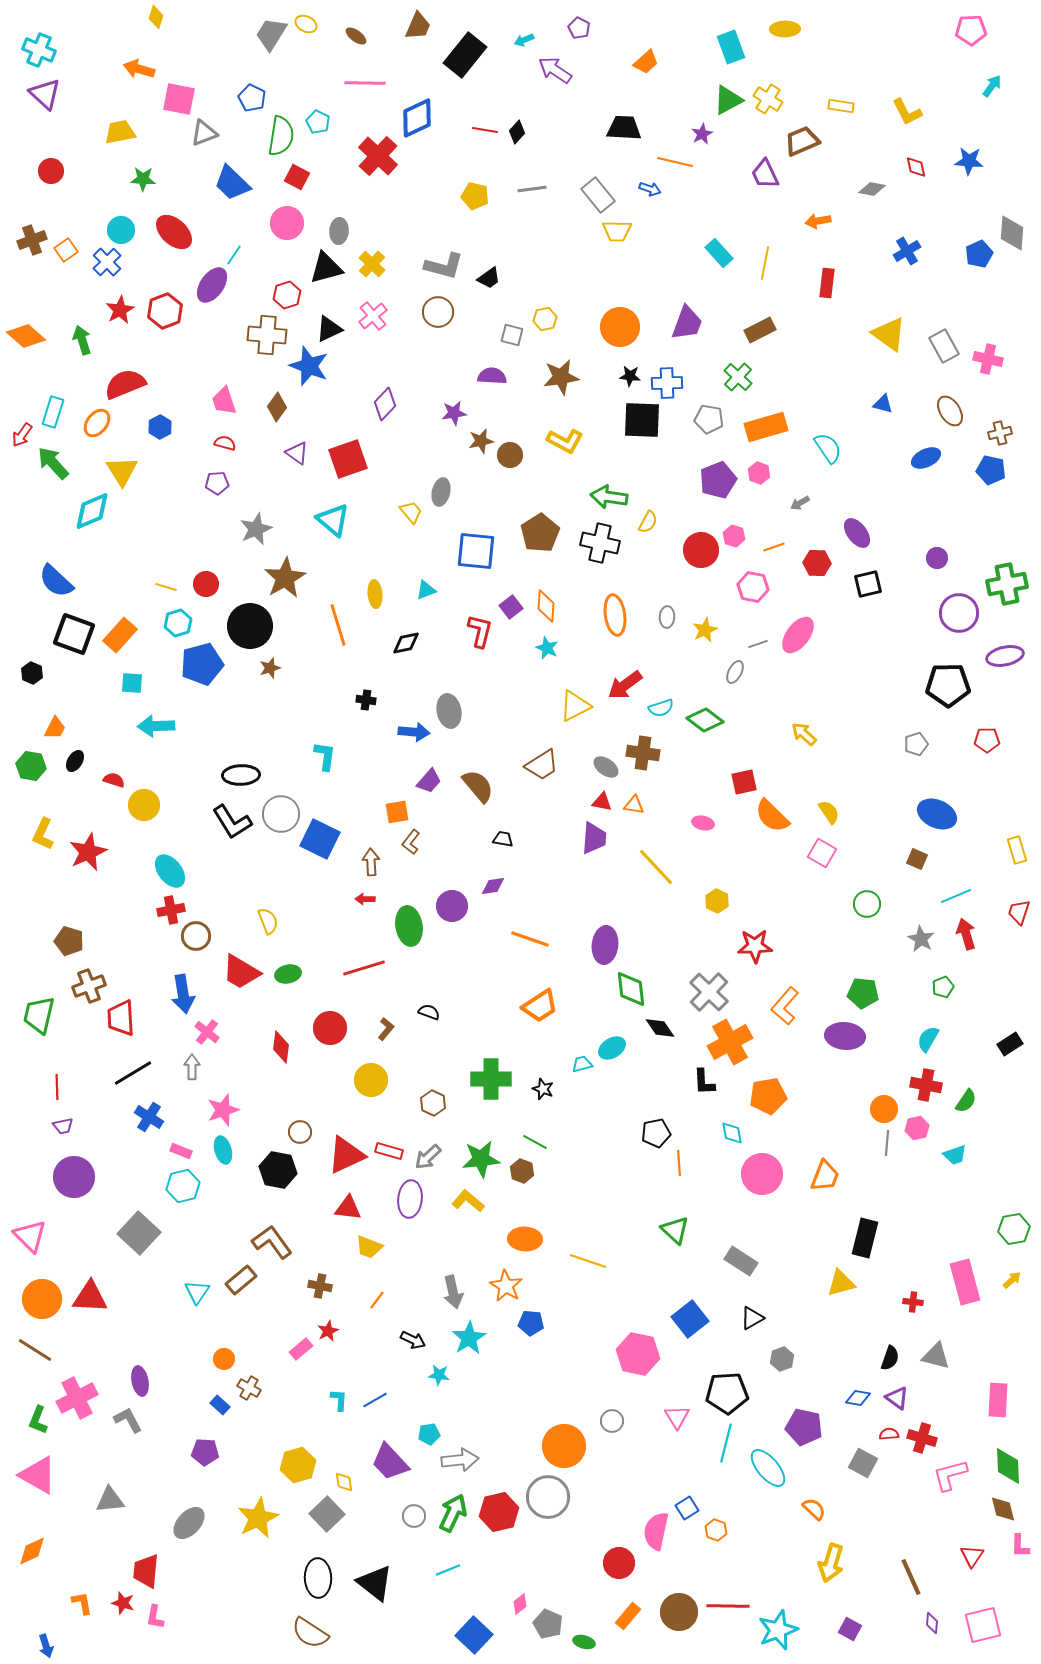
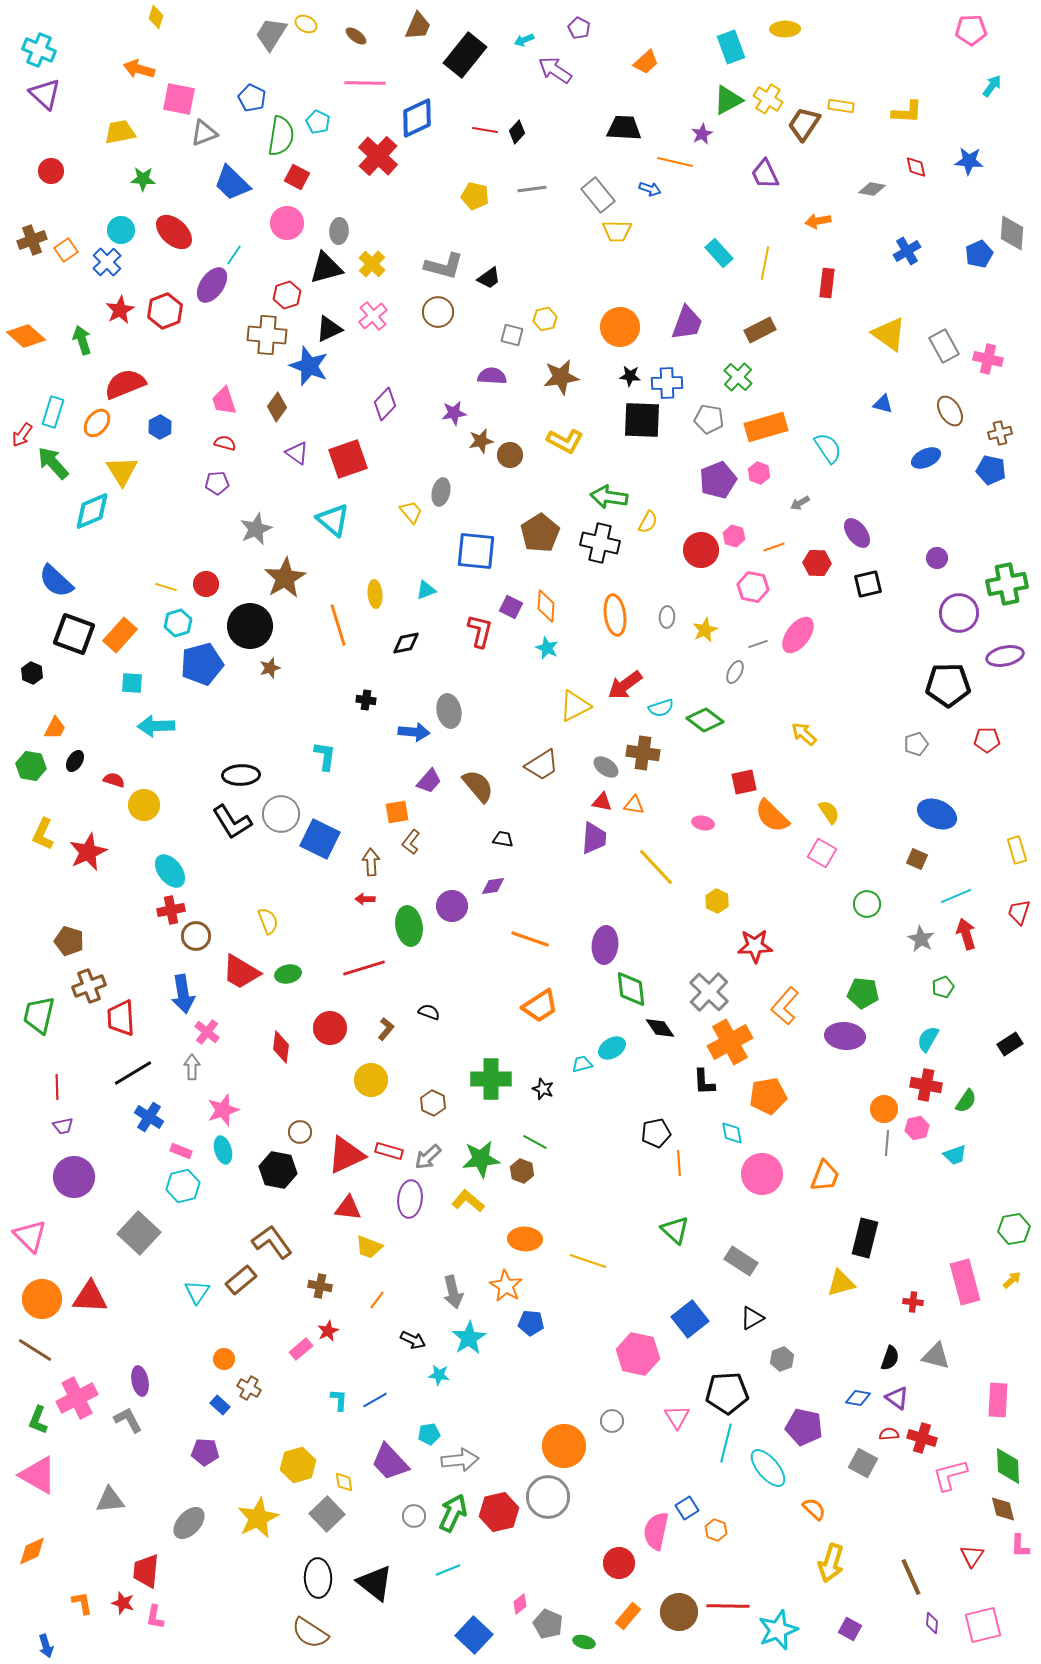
yellow L-shape at (907, 112): rotated 60 degrees counterclockwise
brown trapezoid at (802, 141): moved 2 px right, 17 px up; rotated 33 degrees counterclockwise
purple square at (511, 607): rotated 25 degrees counterclockwise
